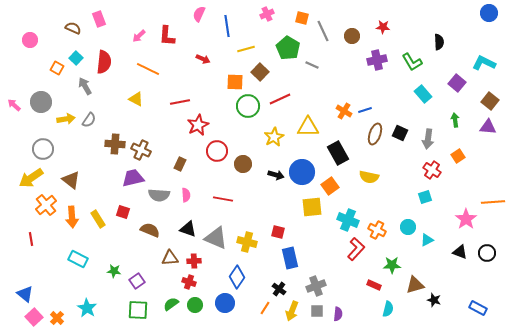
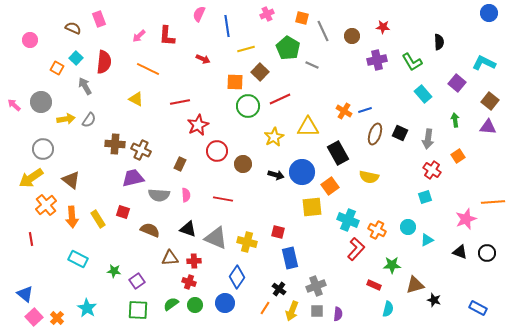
pink star at (466, 219): rotated 15 degrees clockwise
